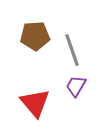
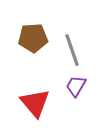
brown pentagon: moved 2 px left, 2 px down
